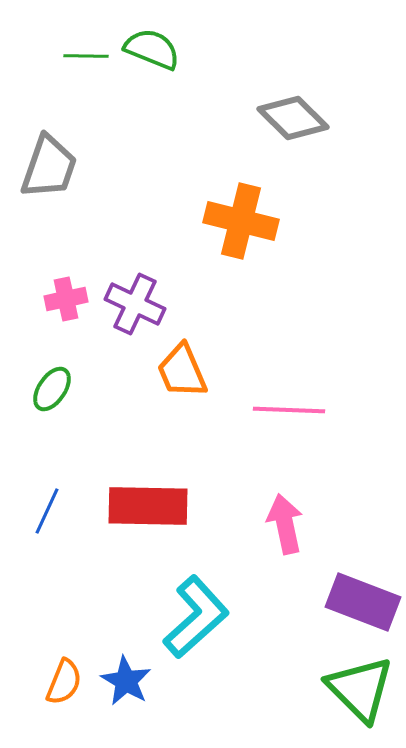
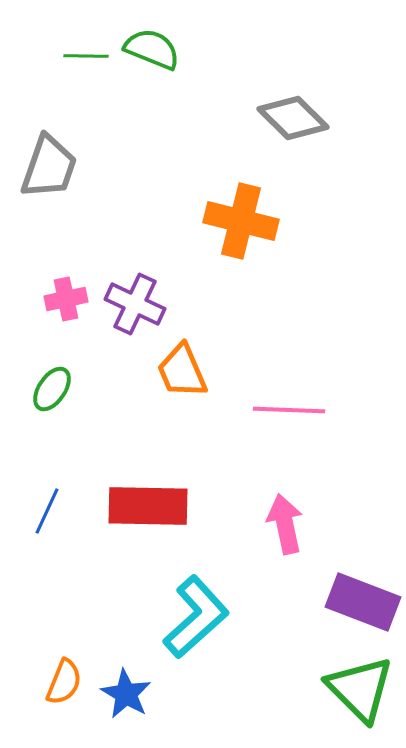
blue star: moved 13 px down
